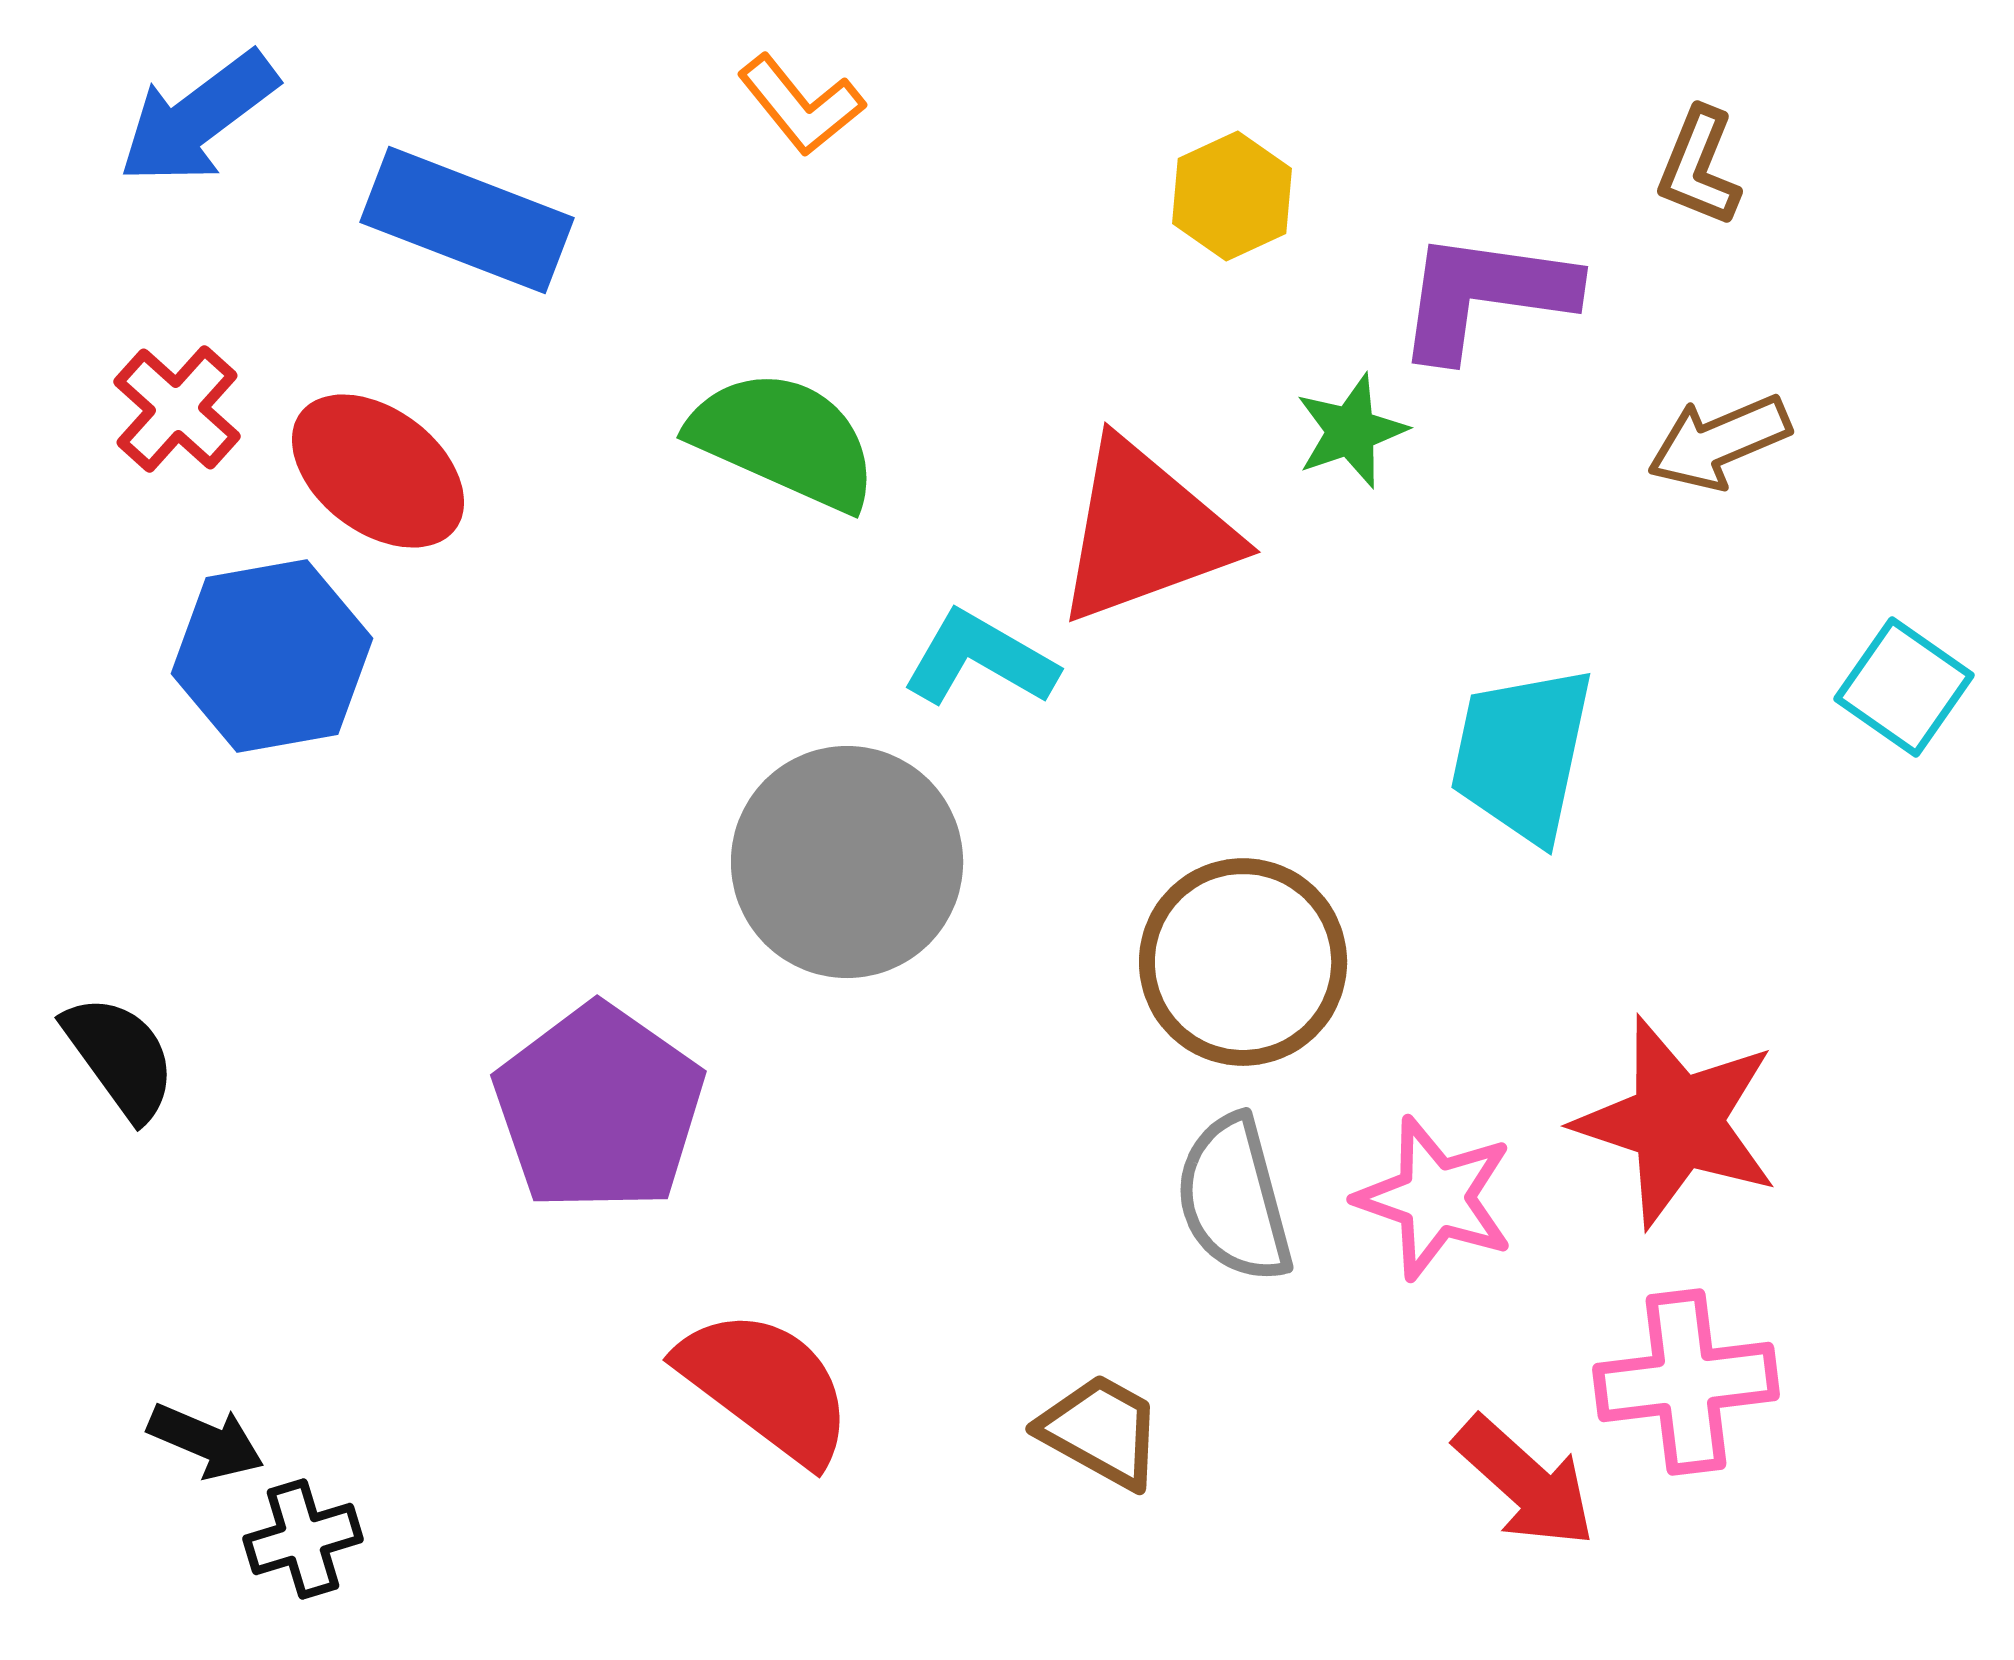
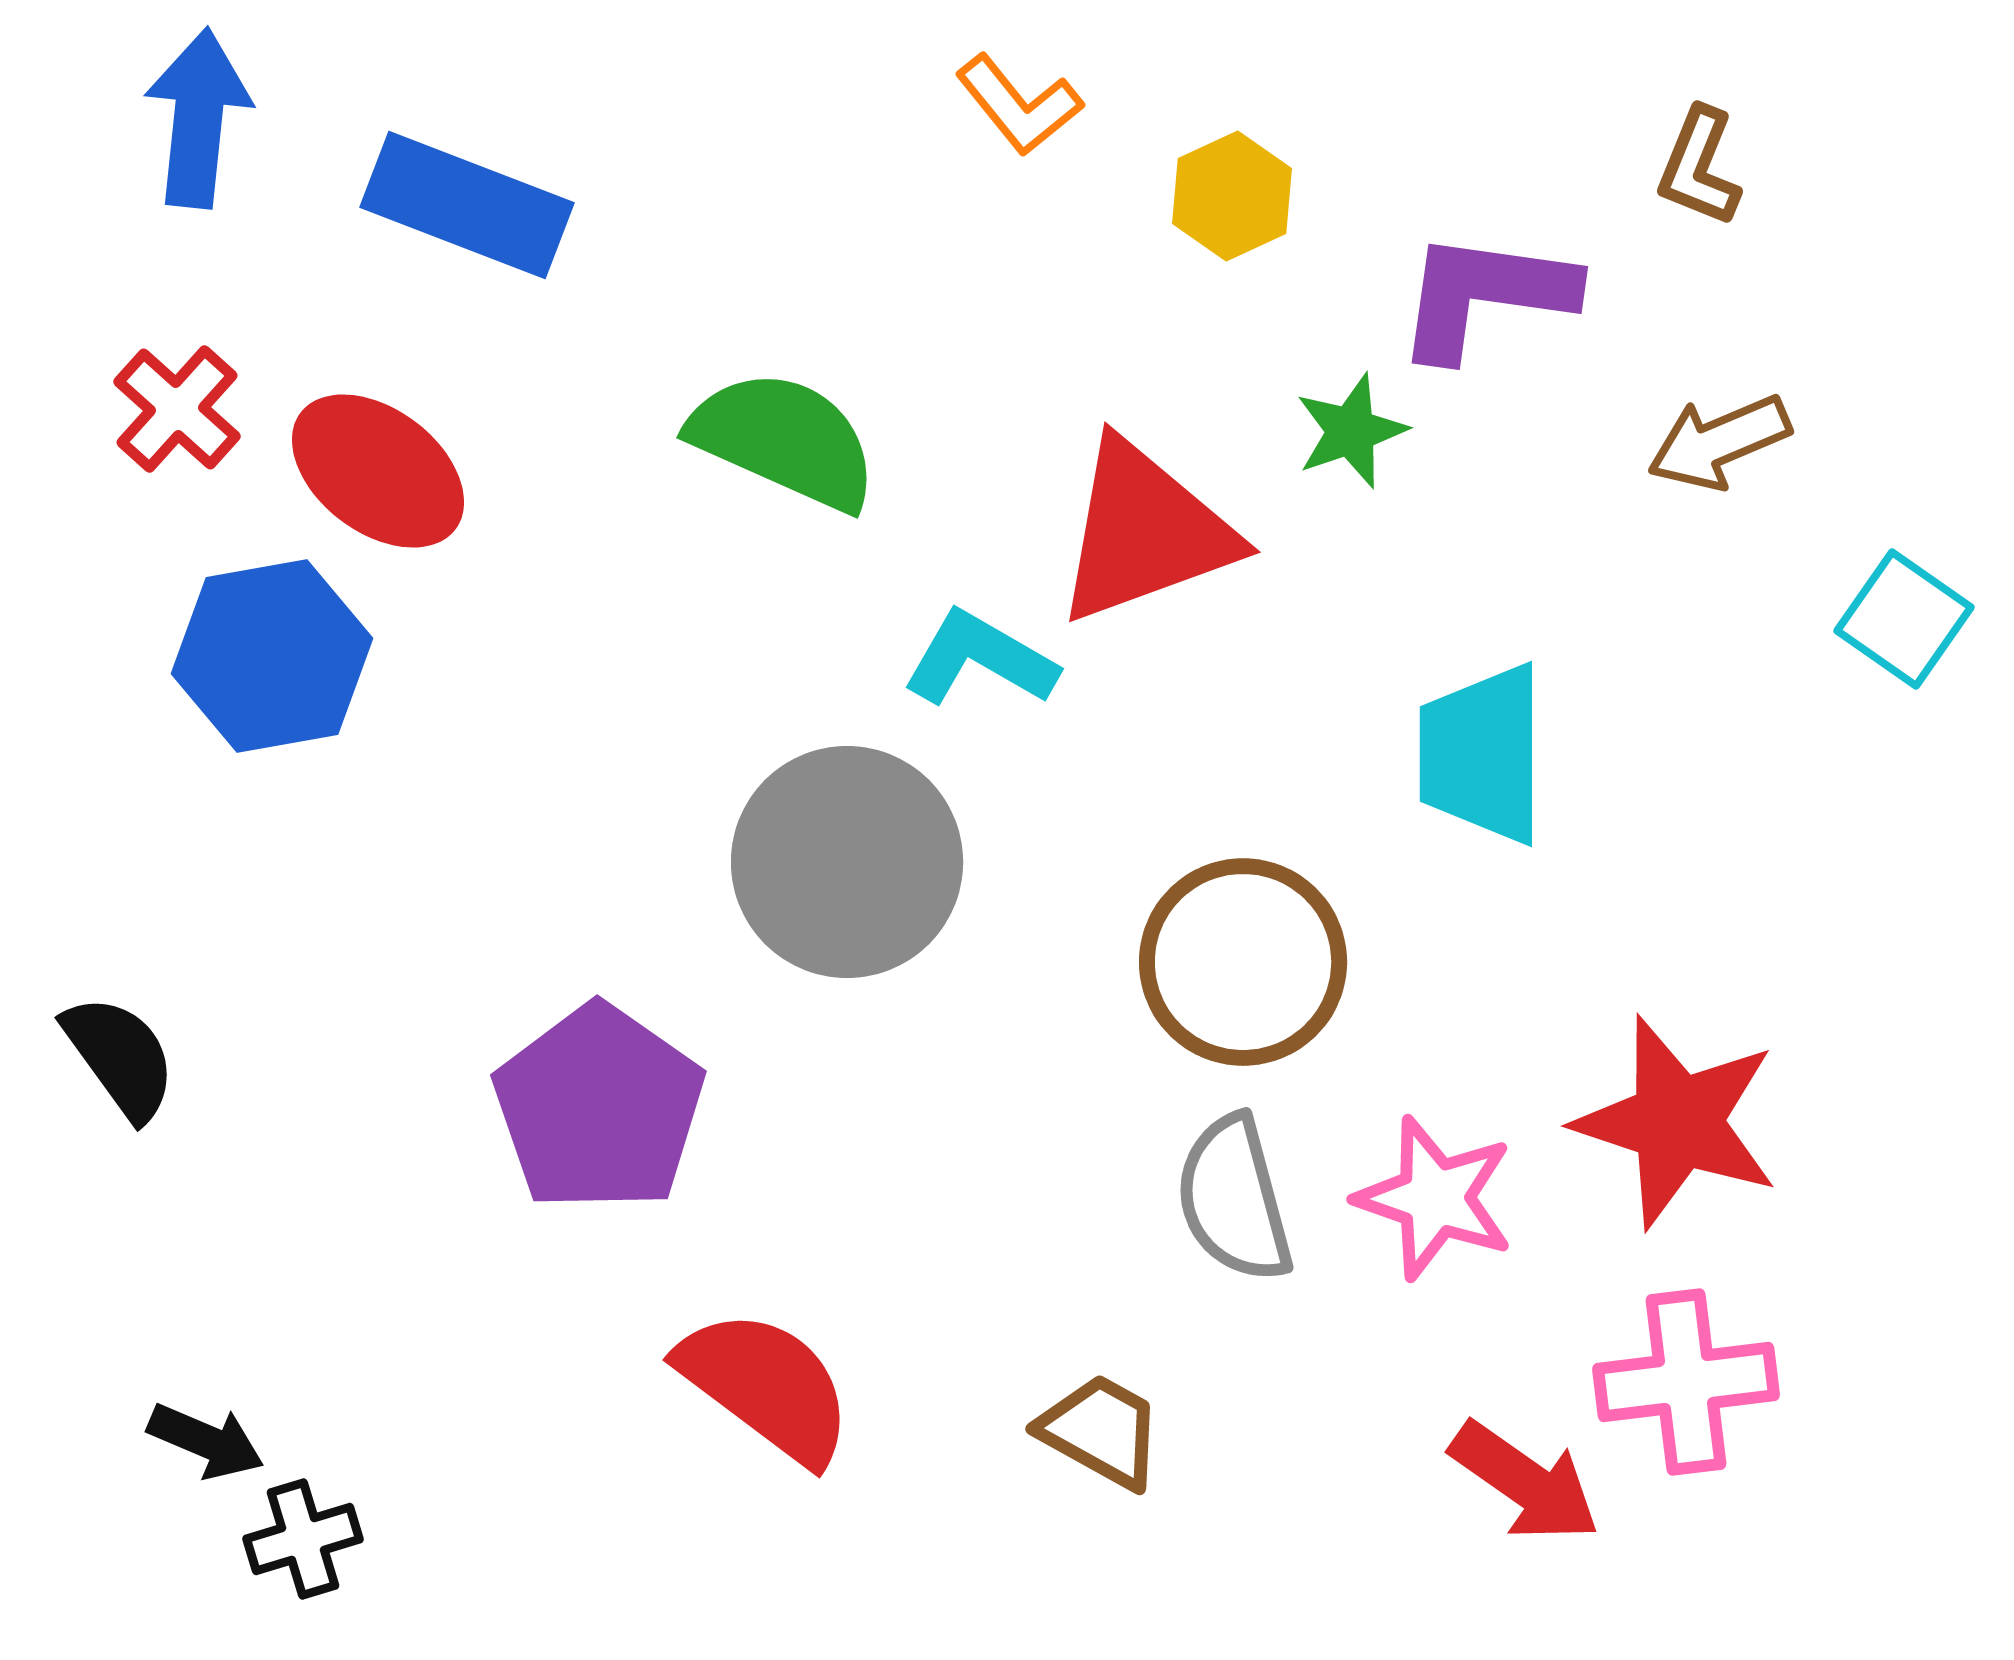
orange L-shape: moved 218 px right
blue arrow: rotated 133 degrees clockwise
blue rectangle: moved 15 px up
cyan square: moved 68 px up
cyan trapezoid: moved 40 px left; rotated 12 degrees counterclockwise
red arrow: rotated 7 degrees counterclockwise
